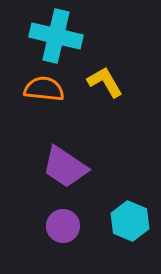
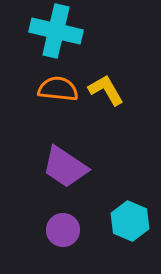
cyan cross: moved 5 px up
yellow L-shape: moved 1 px right, 8 px down
orange semicircle: moved 14 px right
purple circle: moved 4 px down
